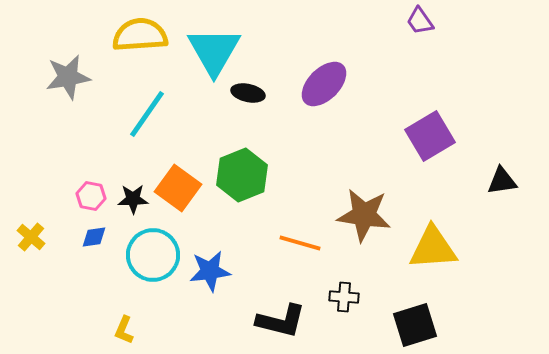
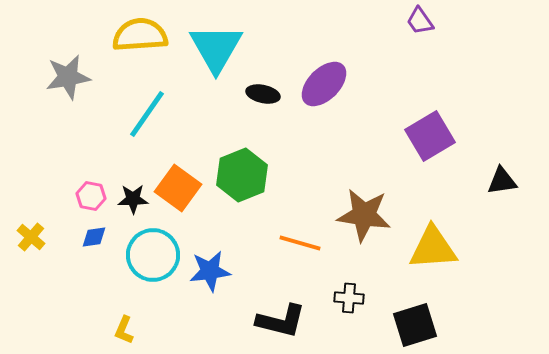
cyan triangle: moved 2 px right, 3 px up
black ellipse: moved 15 px right, 1 px down
black cross: moved 5 px right, 1 px down
